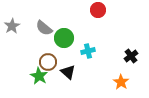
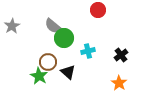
gray semicircle: moved 9 px right, 2 px up
black cross: moved 10 px left, 1 px up
orange star: moved 2 px left, 1 px down
